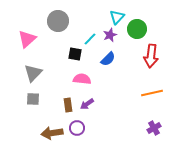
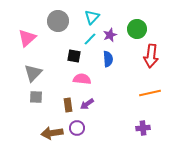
cyan triangle: moved 25 px left
pink triangle: moved 1 px up
black square: moved 1 px left, 2 px down
blue semicircle: rotated 49 degrees counterclockwise
orange line: moved 2 px left
gray square: moved 3 px right, 2 px up
purple cross: moved 11 px left; rotated 24 degrees clockwise
